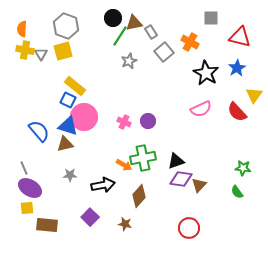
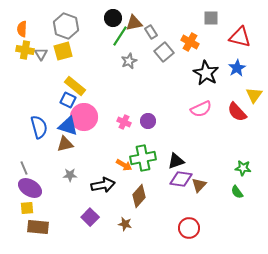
blue semicircle at (39, 131): moved 4 px up; rotated 25 degrees clockwise
brown rectangle at (47, 225): moved 9 px left, 2 px down
